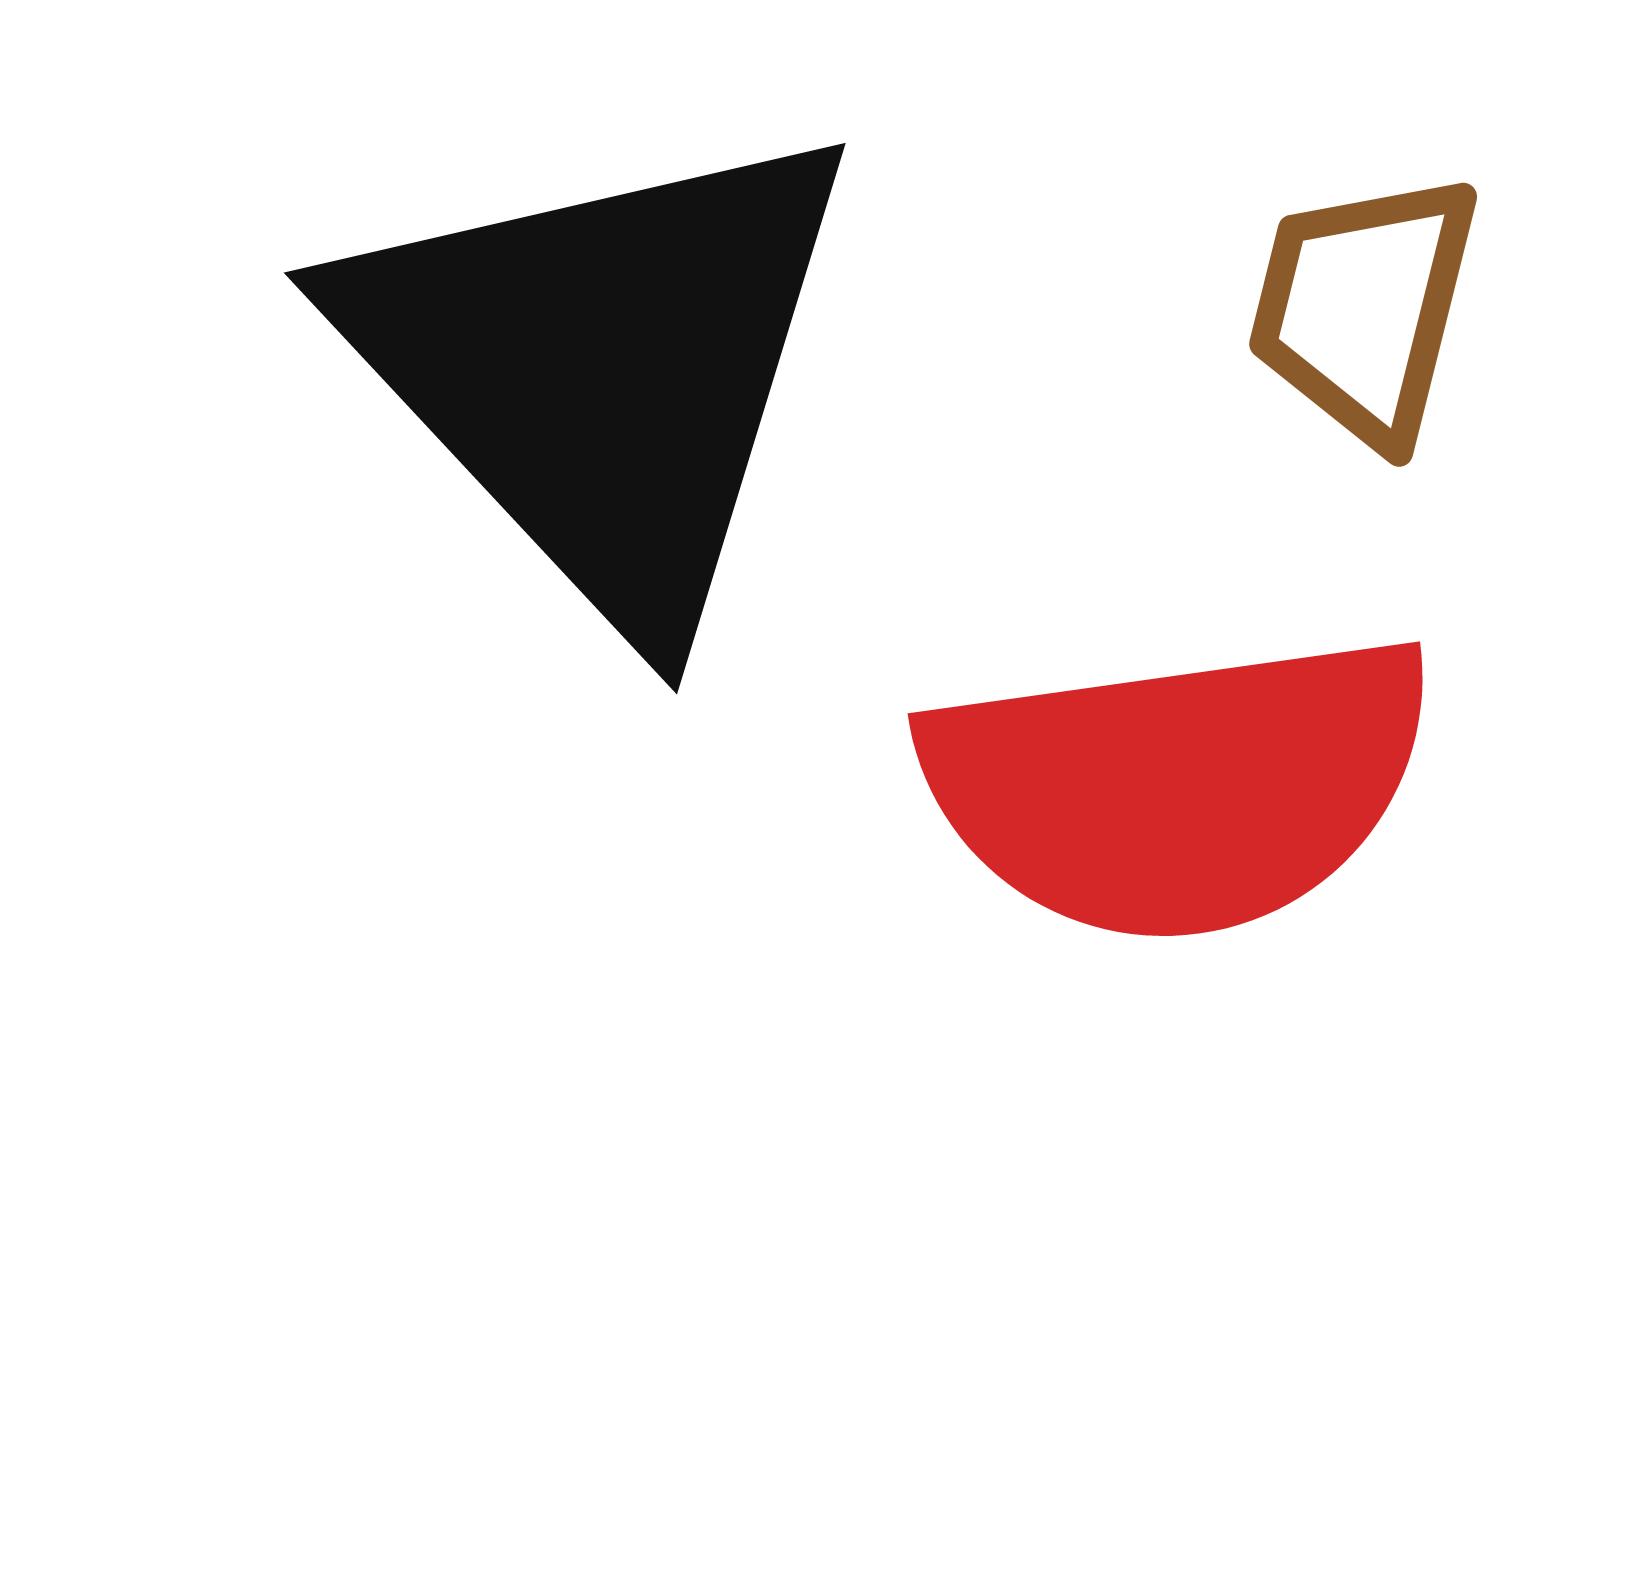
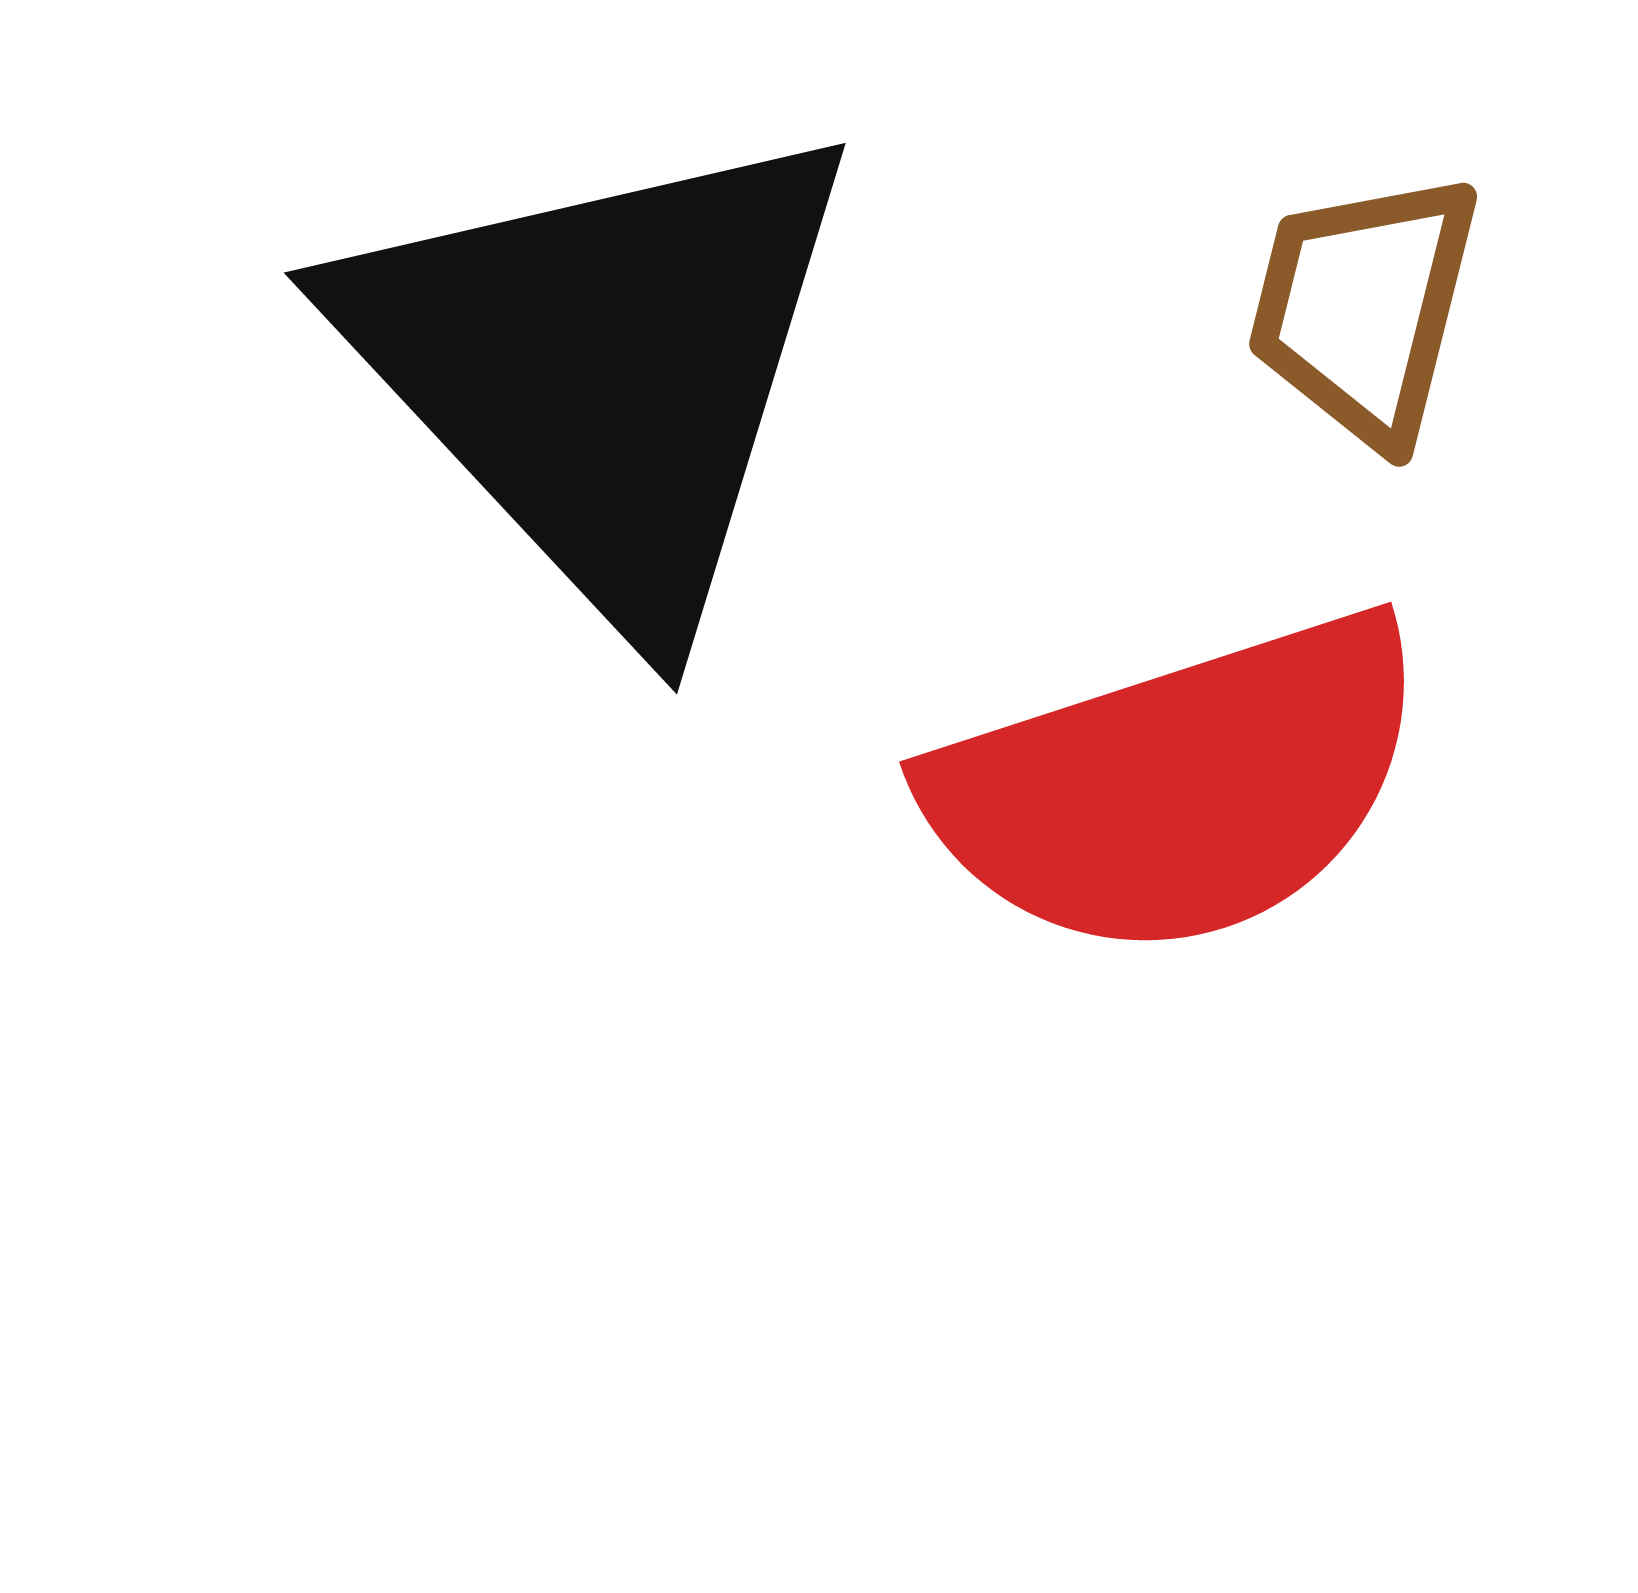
red semicircle: rotated 10 degrees counterclockwise
